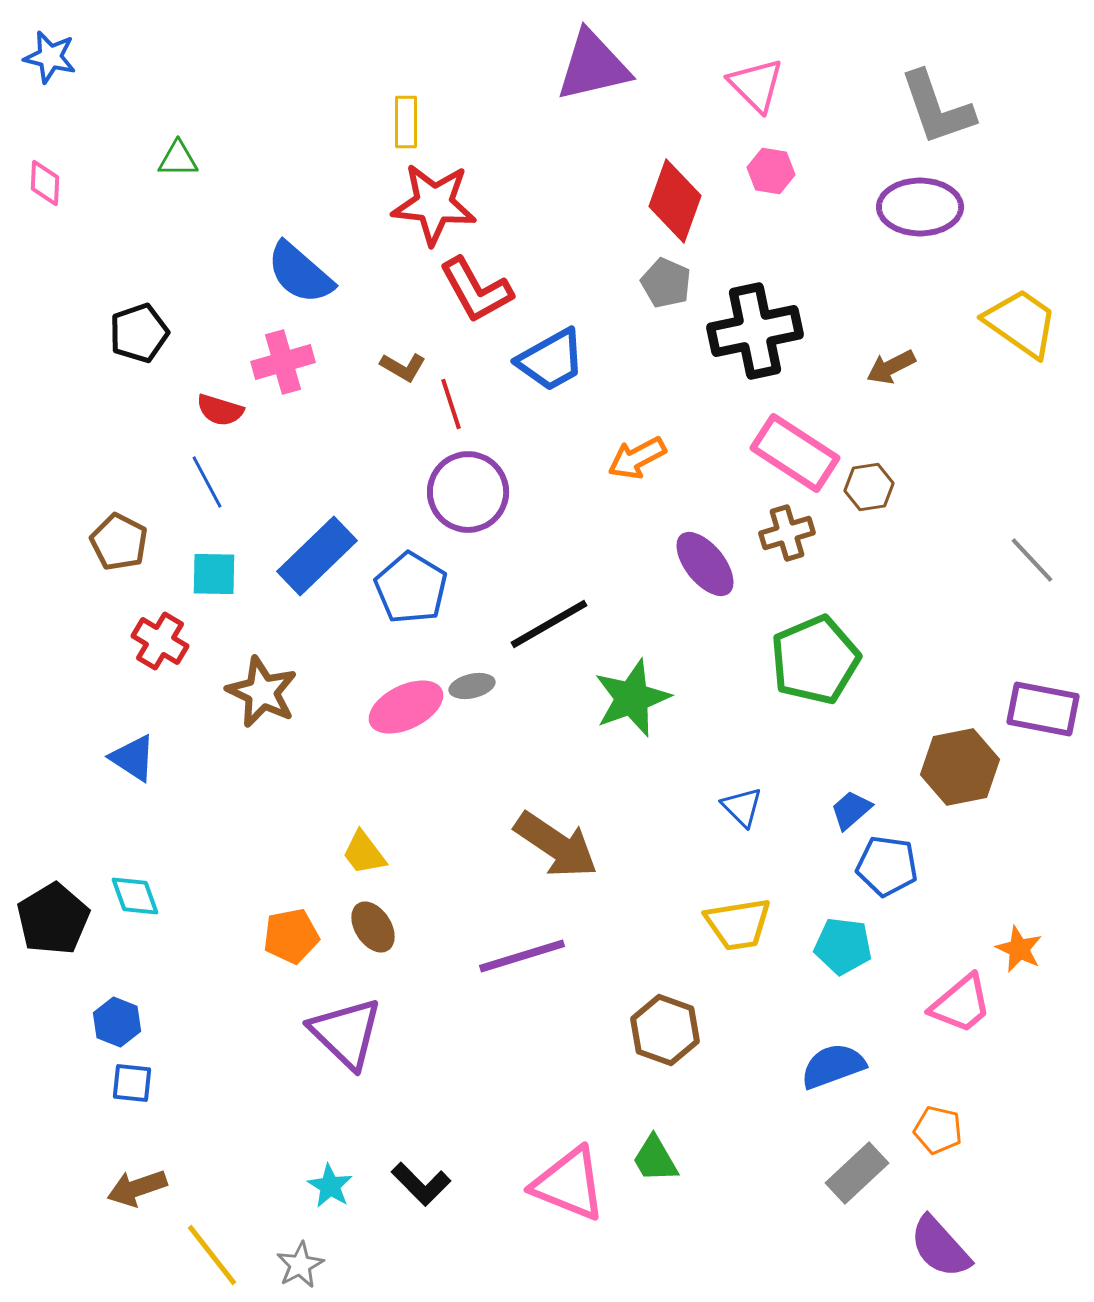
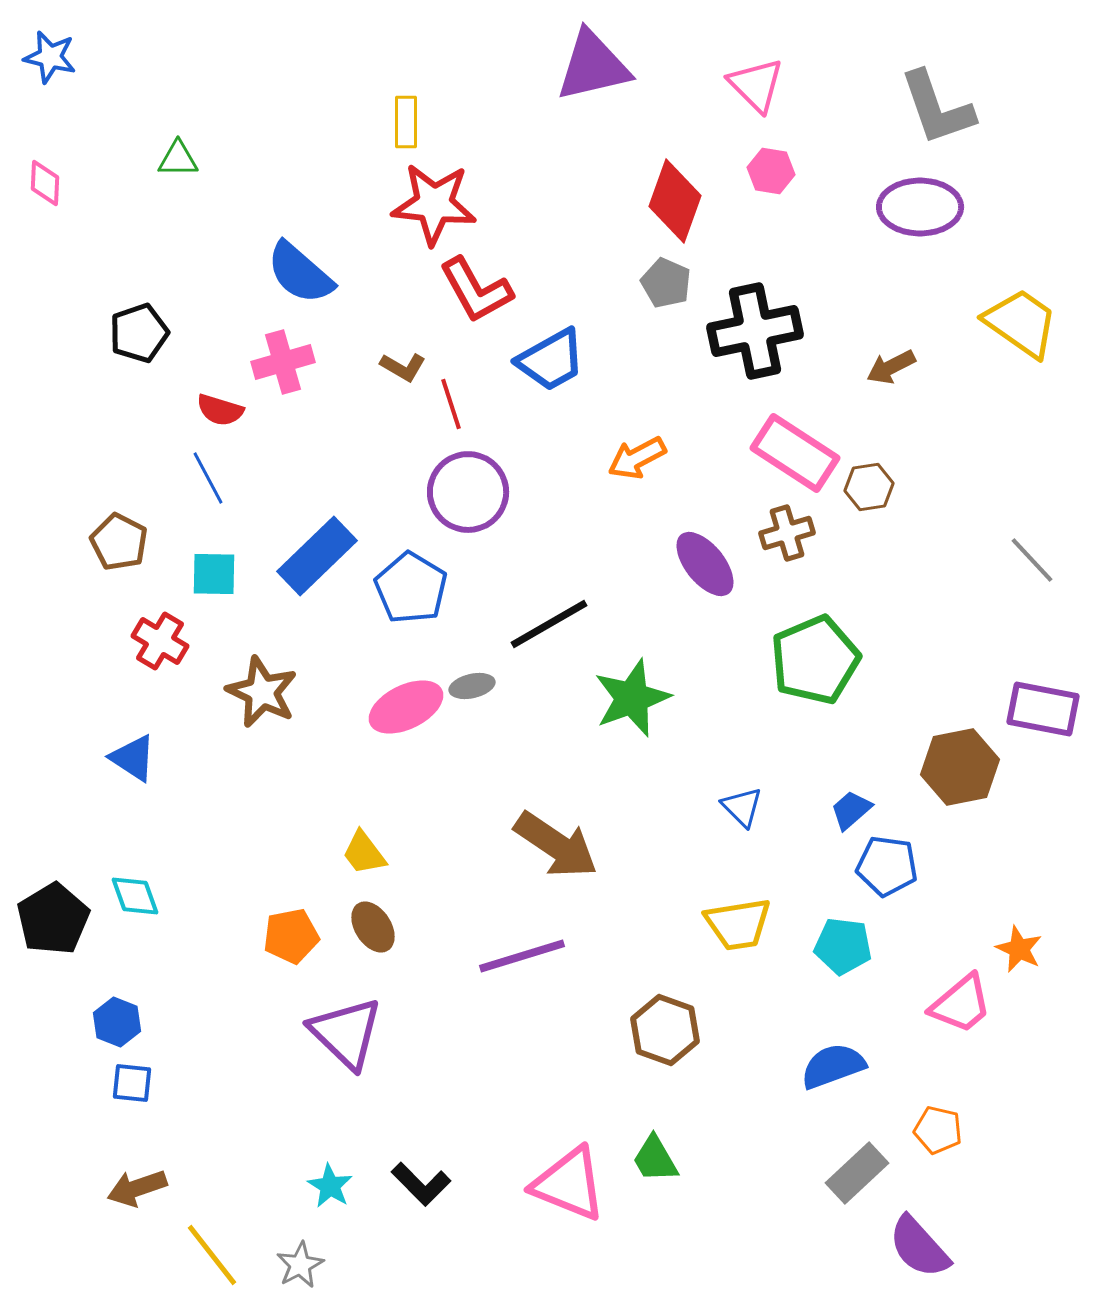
blue line at (207, 482): moved 1 px right, 4 px up
purple semicircle at (940, 1247): moved 21 px left
